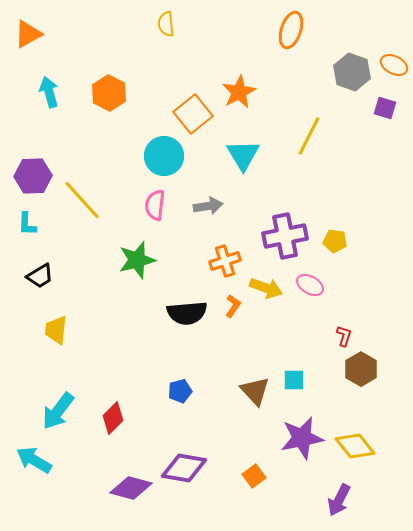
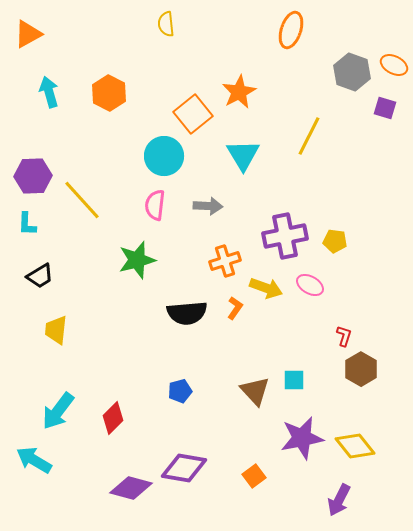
gray arrow at (208, 206): rotated 12 degrees clockwise
orange L-shape at (233, 306): moved 2 px right, 2 px down
